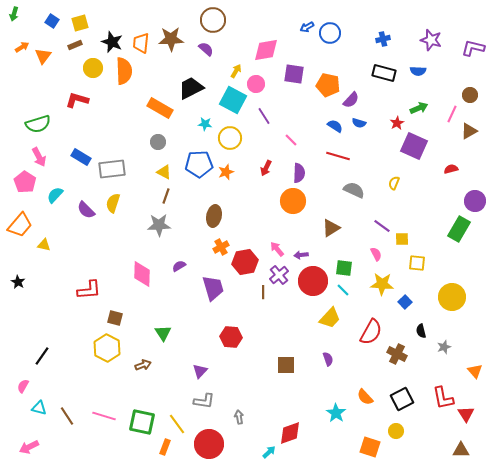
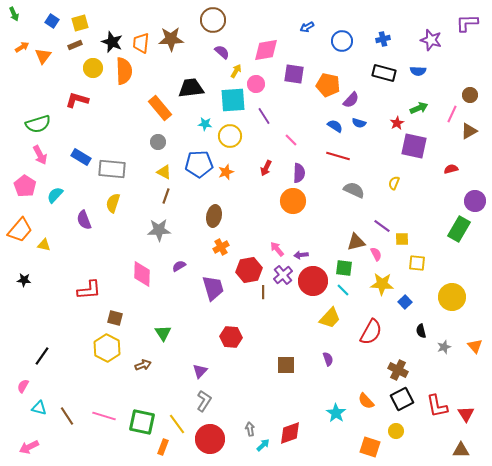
green arrow at (14, 14): rotated 40 degrees counterclockwise
blue circle at (330, 33): moved 12 px right, 8 px down
purple L-shape at (473, 48): moved 6 px left, 25 px up; rotated 15 degrees counterclockwise
purple semicircle at (206, 49): moved 16 px right, 3 px down
black trapezoid at (191, 88): rotated 20 degrees clockwise
cyan square at (233, 100): rotated 32 degrees counterclockwise
orange rectangle at (160, 108): rotated 20 degrees clockwise
yellow circle at (230, 138): moved 2 px up
purple square at (414, 146): rotated 12 degrees counterclockwise
pink arrow at (39, 157): moved 1 px right, 2 px up
gray rectangle at (112, 169): rotated 12 degrees clockwise
pink pentagon at (25, 182): moved 4 px down
purple semicircle at (86, 210): moved 2 px left, 10 px down; rotated 24 degrees clockwise
orange trapezoid at (20, 225): moved 5 px down
gray star at (159, 225): moved 5 px down
brown triangle at (331, 228): moved 25 px right, 14 px down; rotated 18 degrees clockwise
red hexagon at (245, 262): moved 4 px right, 8 px down
purple cross at (279, 275): moved 4 px right
black star at (18, 282): moved 6 px right, 2 px up; rotated 24 degrees counterclockwise
brown cross at (397, 354): moved 1 px right, 16 px down
orange triangle at (475, 371): moved 25 px up
orange semicircle at (365, 397): moved 1 px right, 4 px down
red L-shape at (443, 398): moved 6 px left, 8 px down
gray L-shape at (204, 401): rotated 65 degrees counterclockwise
gray arrow at (239, 417): moved 11 px right, 12 px down
red circle at (209, 444): moved 1 px right, 5 px up
orange rectangle at (165, 447): moved 2 px left
cyan arrow at (269, 452): moved 6 px left, 7 px up
